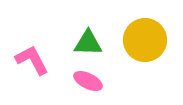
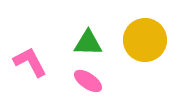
pink L-shape: moved 2 px left, 2 px down
pink ellipse: rotated 8 degrees clockwise
